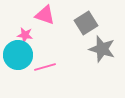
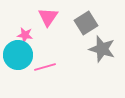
pink triangle: moved 3 px right, 2 px down; rotated 45 degrees clockwise
